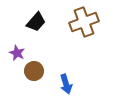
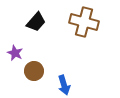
brown cross: rotated 36 degrees clockwise
purple star: moved 2 px left
blue arrow: moved 2 px left, 1 px down
